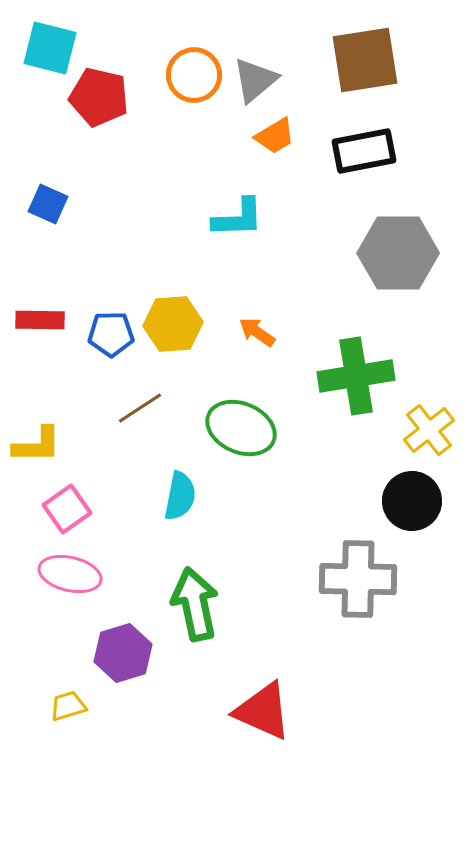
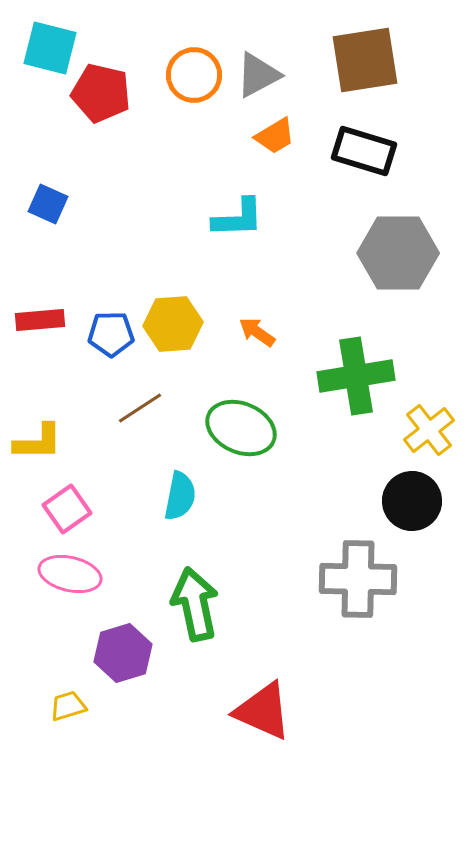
gray triangle: moved 3 px right, 5 px up; rotated 12 degrees clockwise
red pentagon: moved 2 px right, 4 px up
black rectangle: rotated 28 degrees clockwise
red rectangle: rotated 6 degrees counterclockwise
yellow L-shape: moved 1 px right, 3 px up
